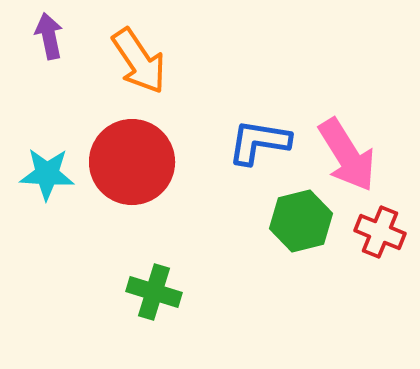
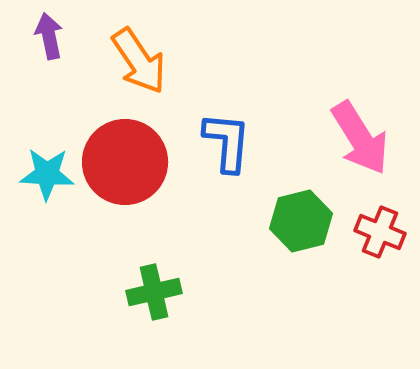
blue L-shape: moved 32 px left; rotated 86 degrees clockwise
pink arrow: moved 13 px right, 17 px up
red circle: moved 7 px left
green cross: rotated 30 degrees counterclockwise
